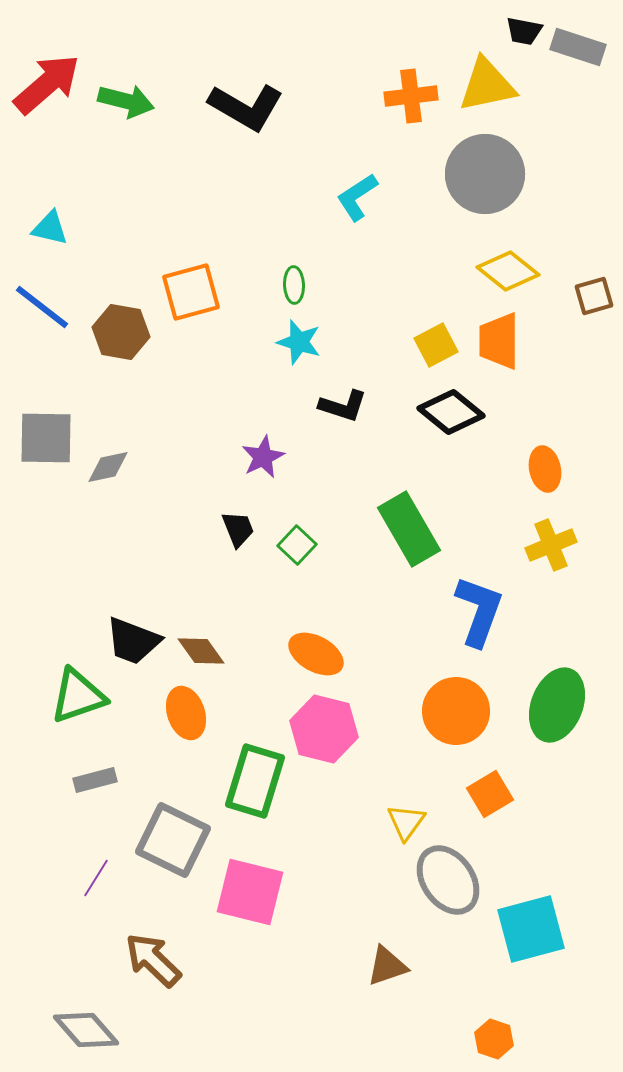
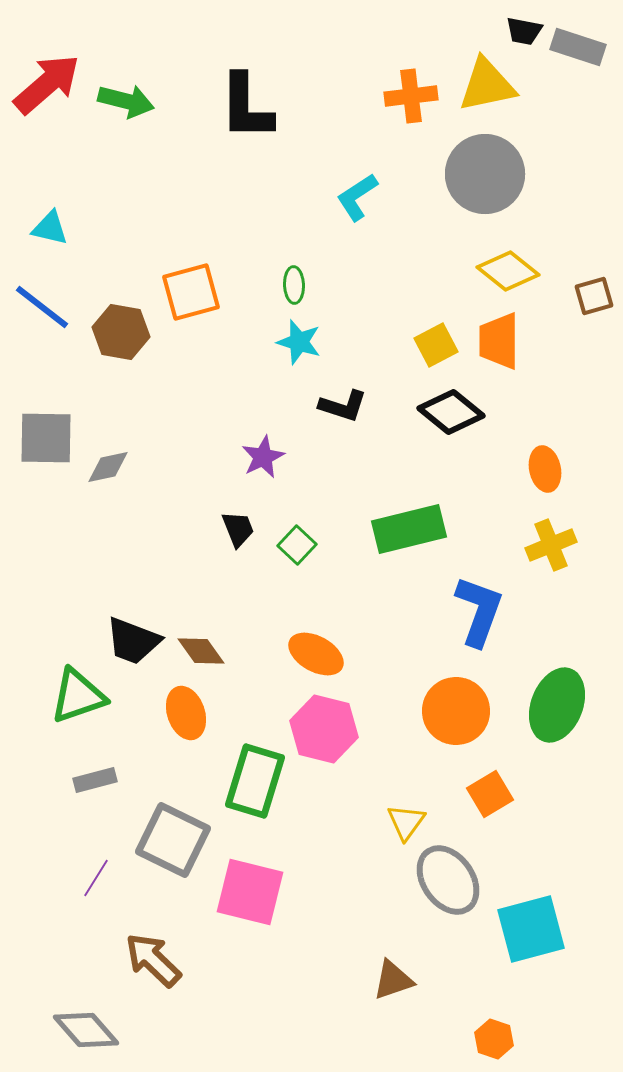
black L-shape at (246, 107): rotated 60 degrees clockwise
green rectangle at (409, 529): rotated 74 degrees counterclockwise
brown triangle at (387, 966): moved 6 px right, 14 px down
